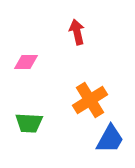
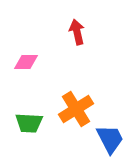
orange cross: moved 14 px left, 9 px down
blue trapezoid: rotated 56 degrees counterclockwise
